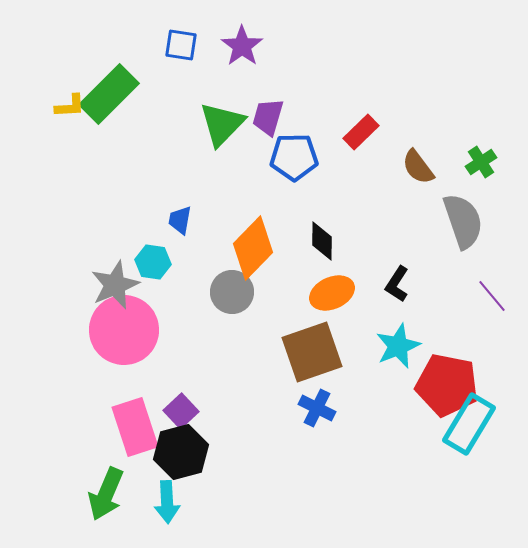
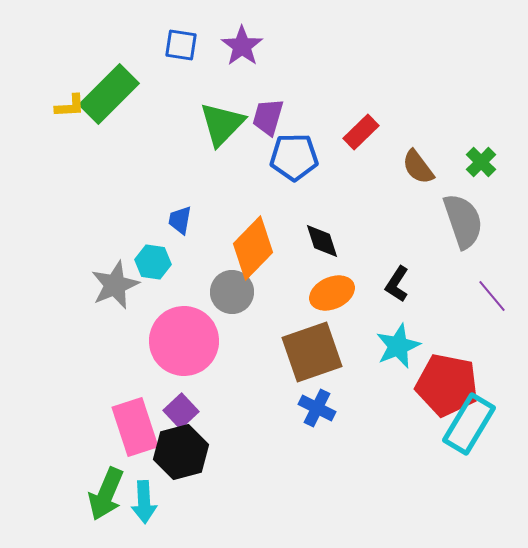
green cross: rotated 12 degrees counterclockwise
black diamond: rotated 18 degrees counterclockwise
pink circle: moved 60 px right, 11 px down
cyan arrow: moved 23 px left
